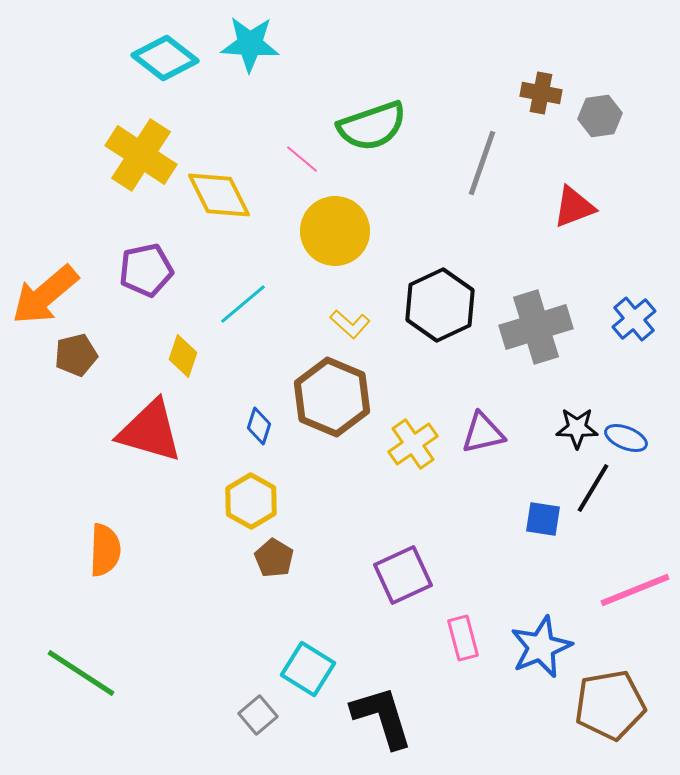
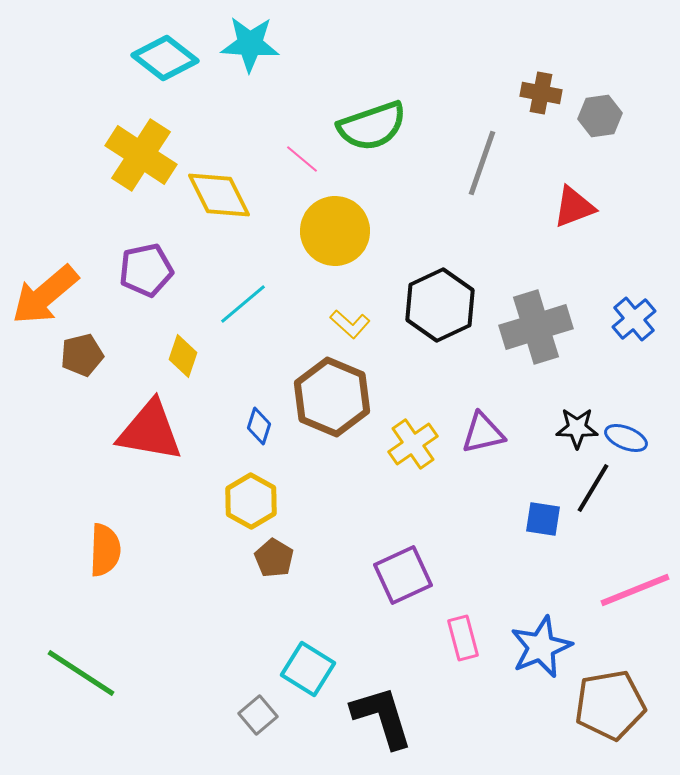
brown pentagon at (76, 355): moved 6 px right
red triangle at (150, 431): rotated 6 degrees counterclockwise
